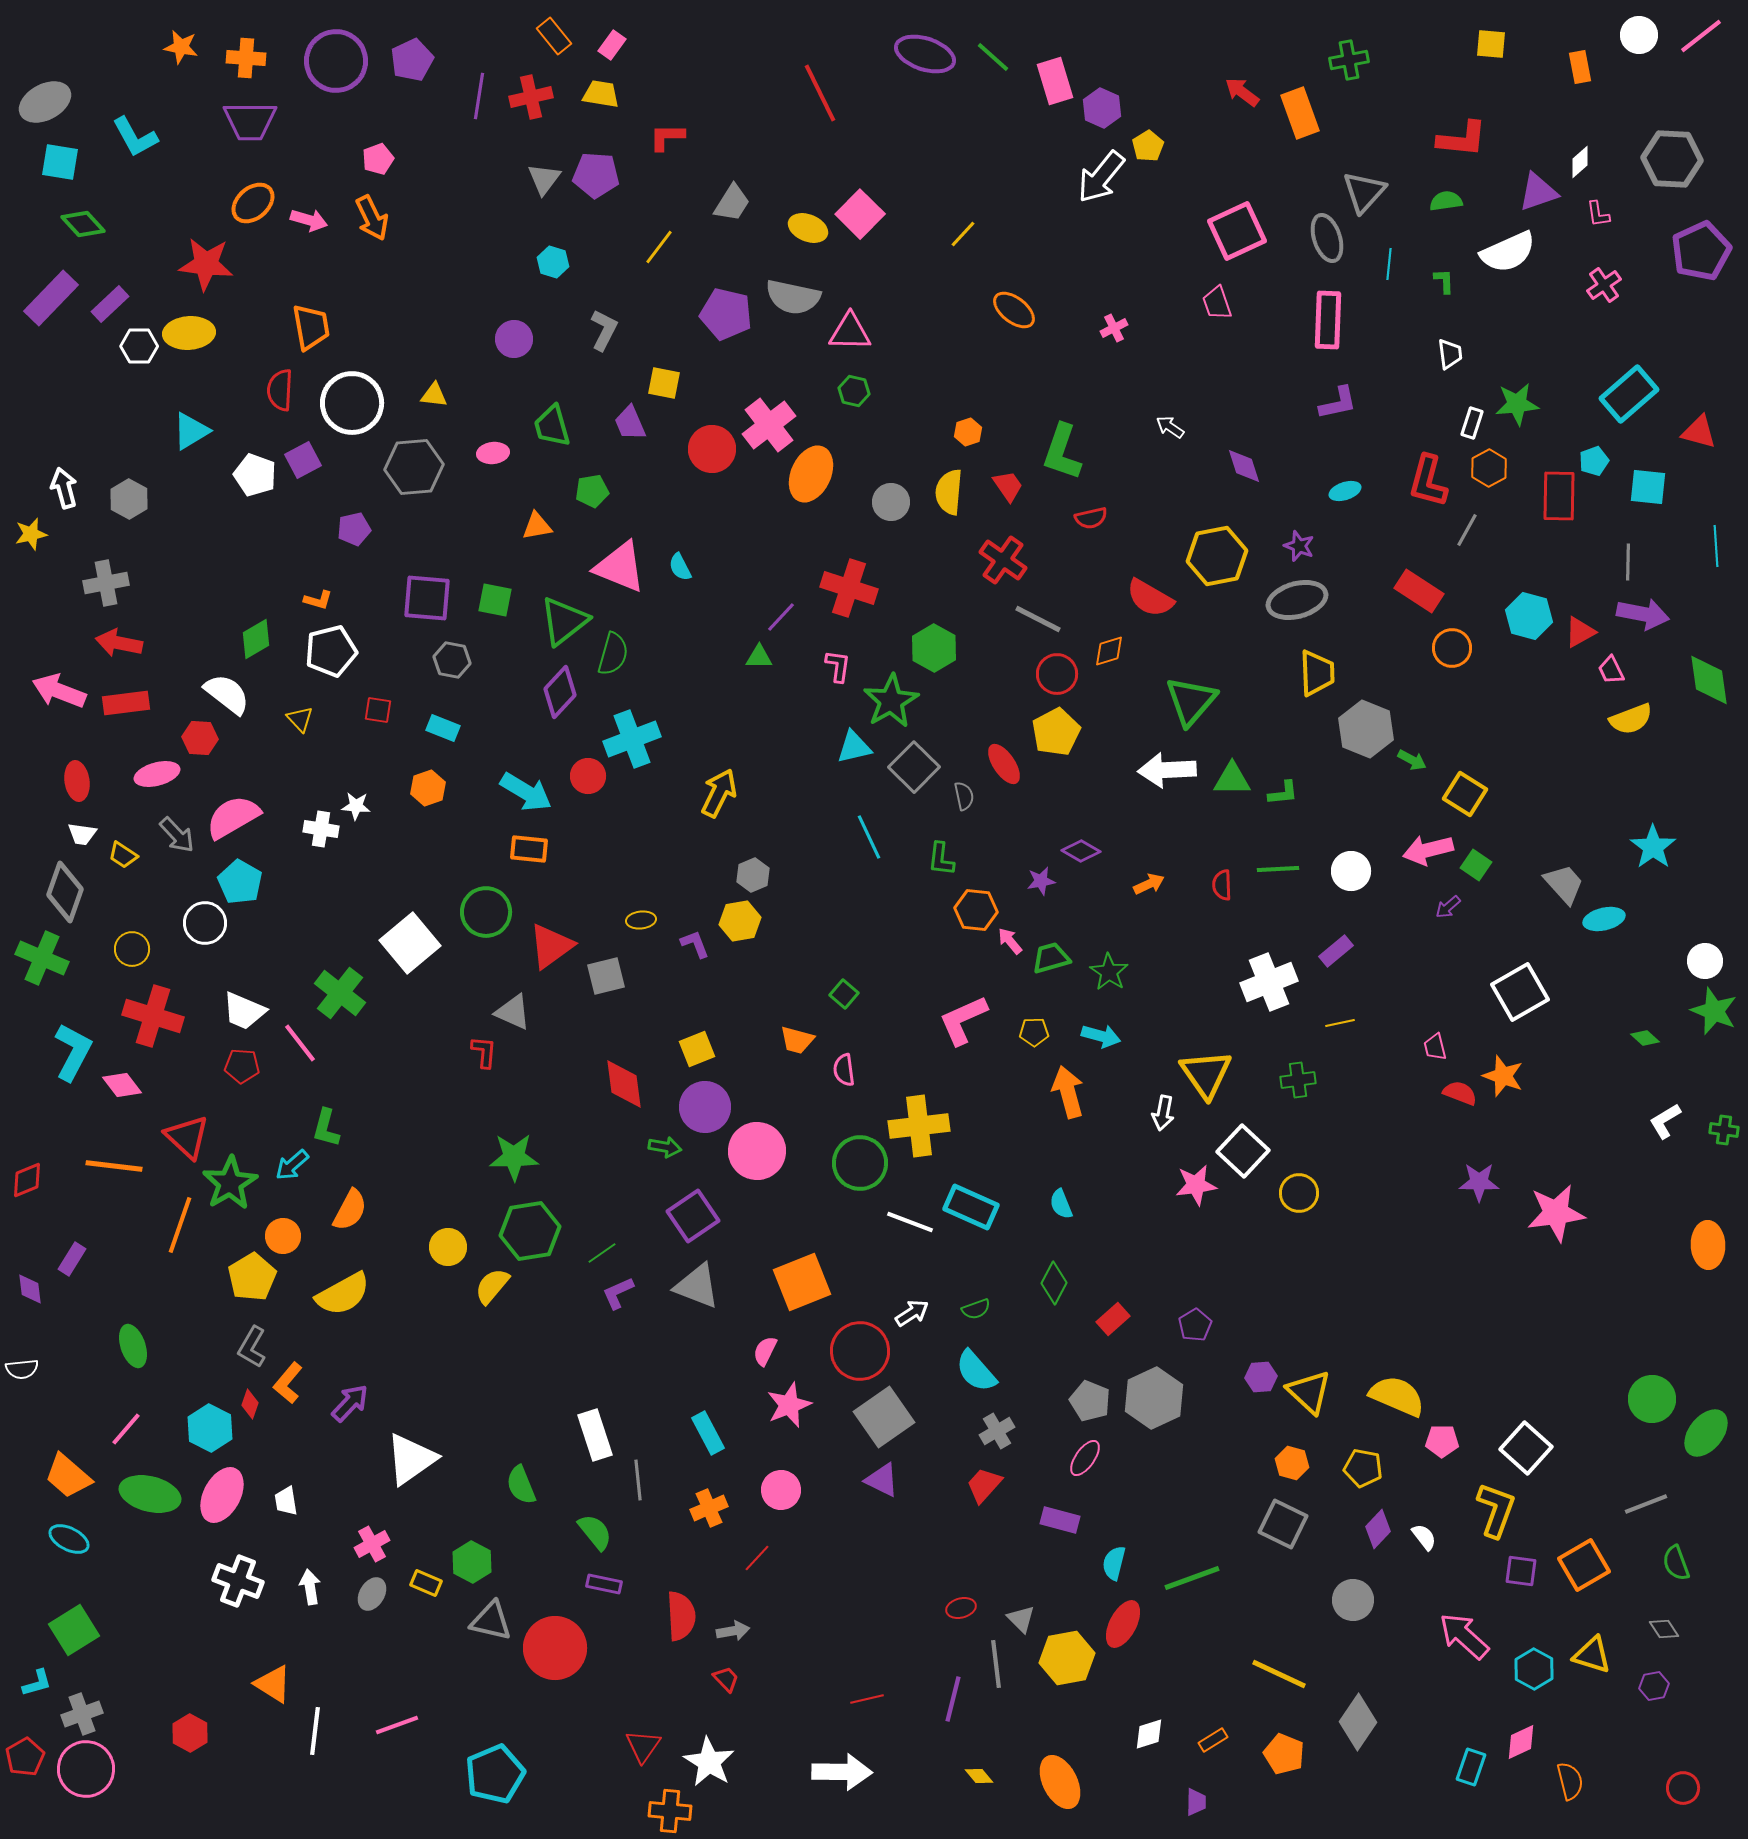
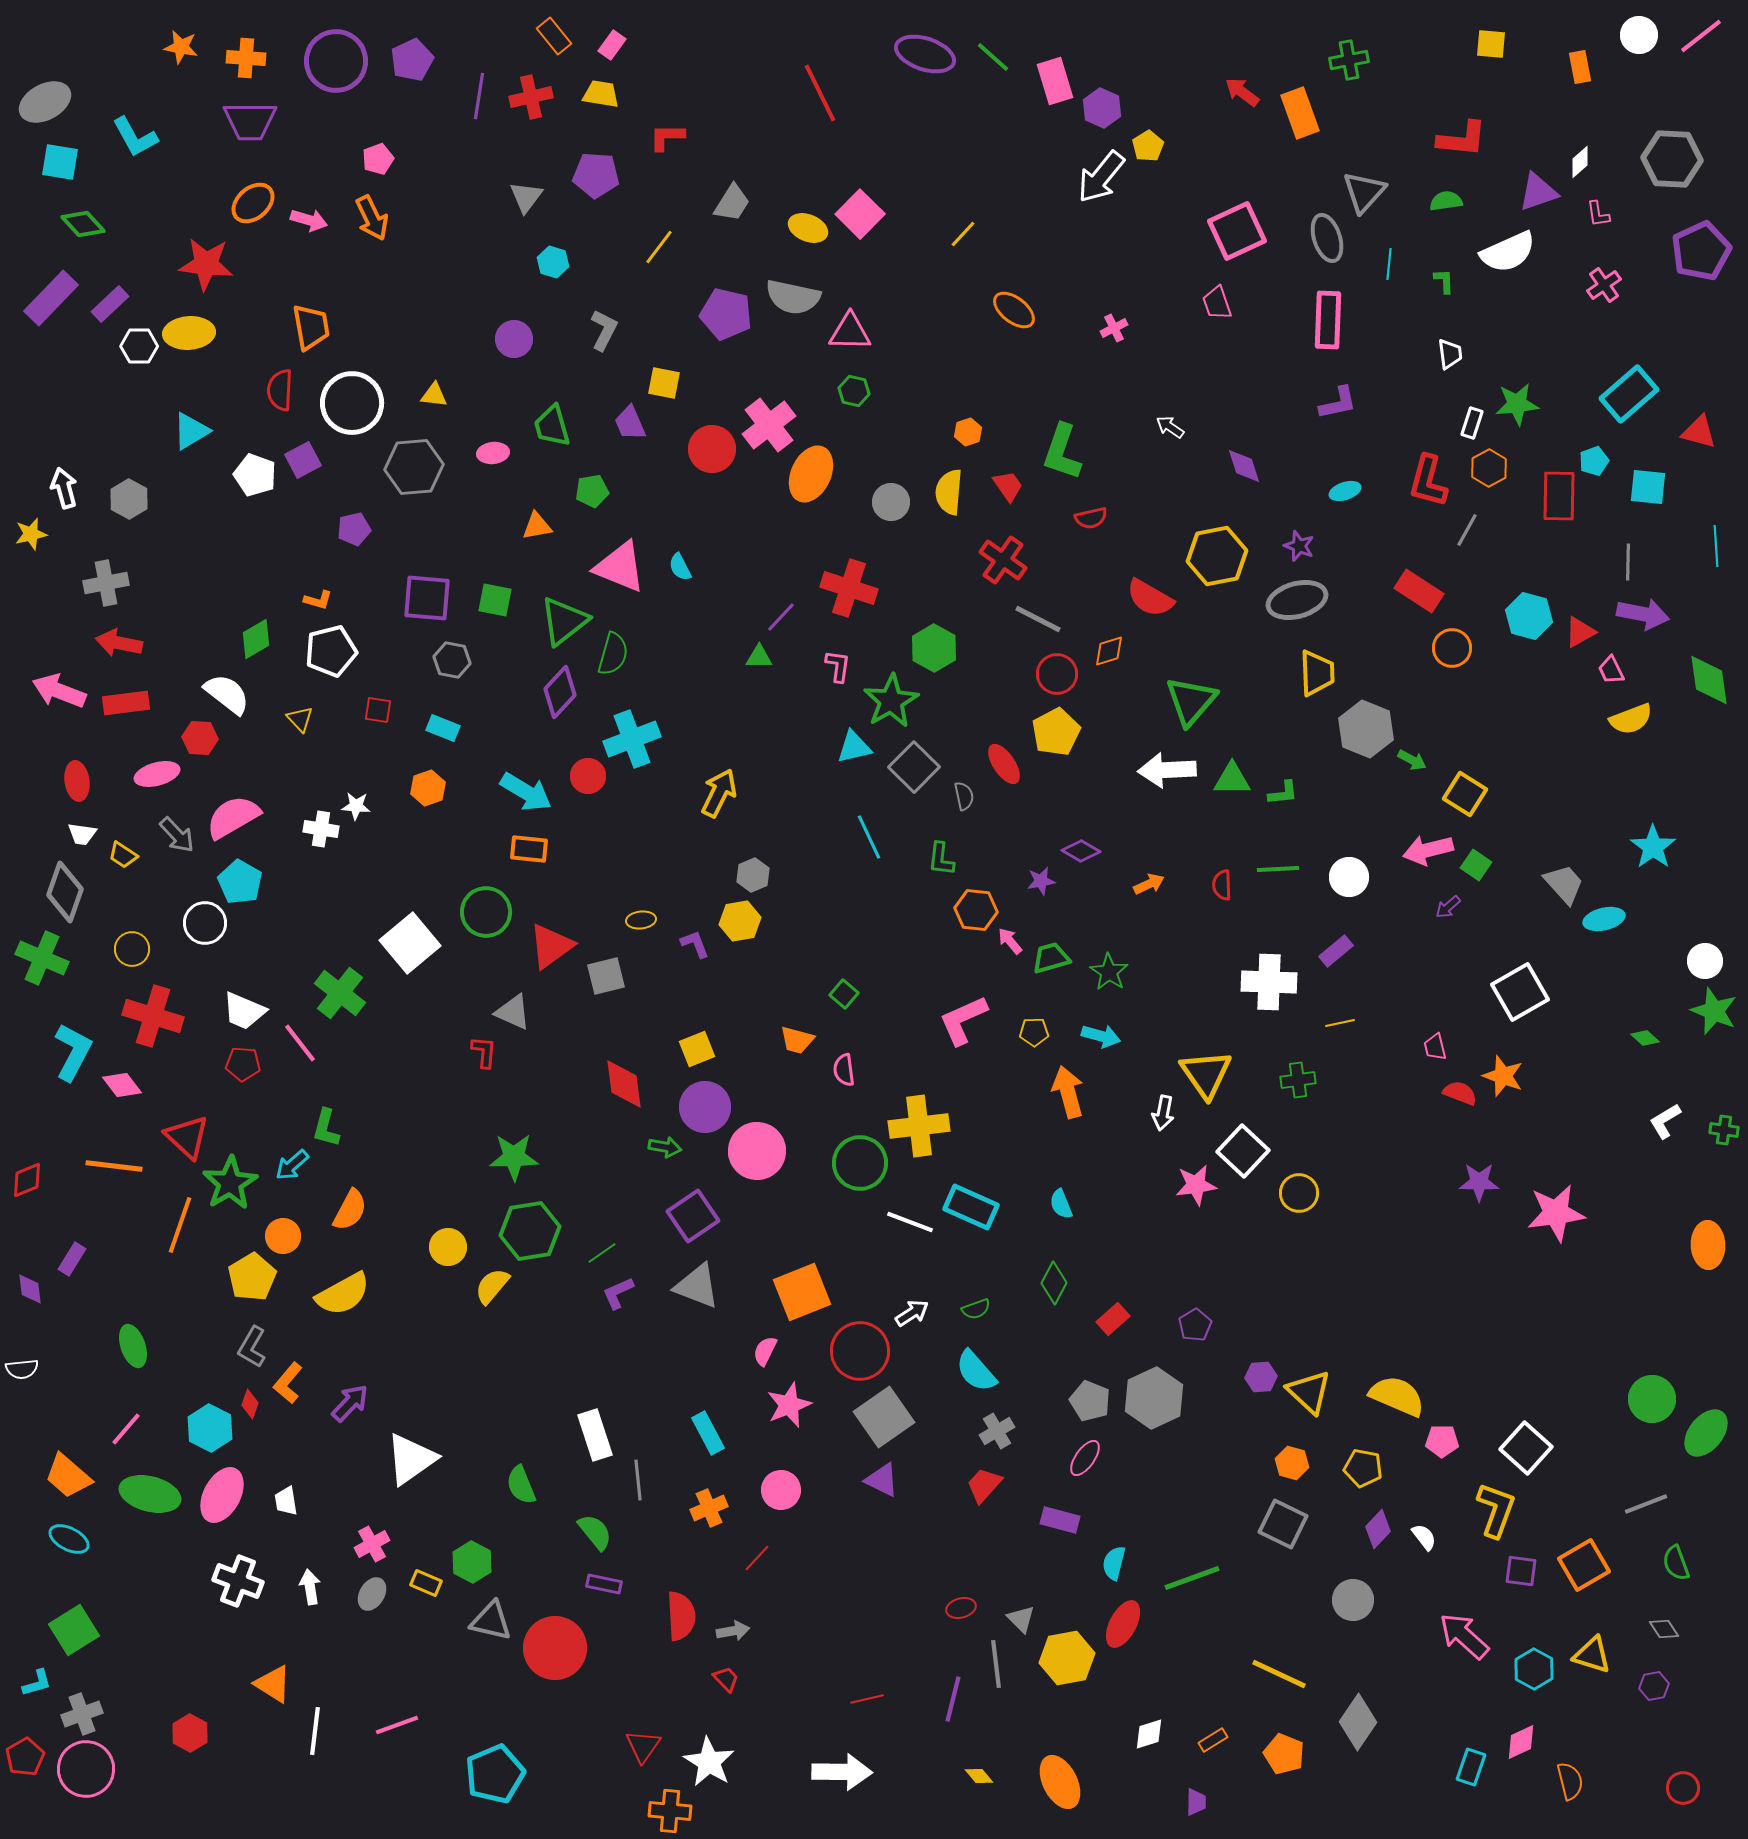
gray triangle at (544, 179): moved 18 px left, 18 px down
white circle at (1351, 871): moved 2 px left, 6 px down
white cross at (1269, 982): rotated 24 degrees clockwise
red pentagon at (242, 1066): moved 1 px right, 2 px up
orange square at (802, 1282): moved 10 px down
